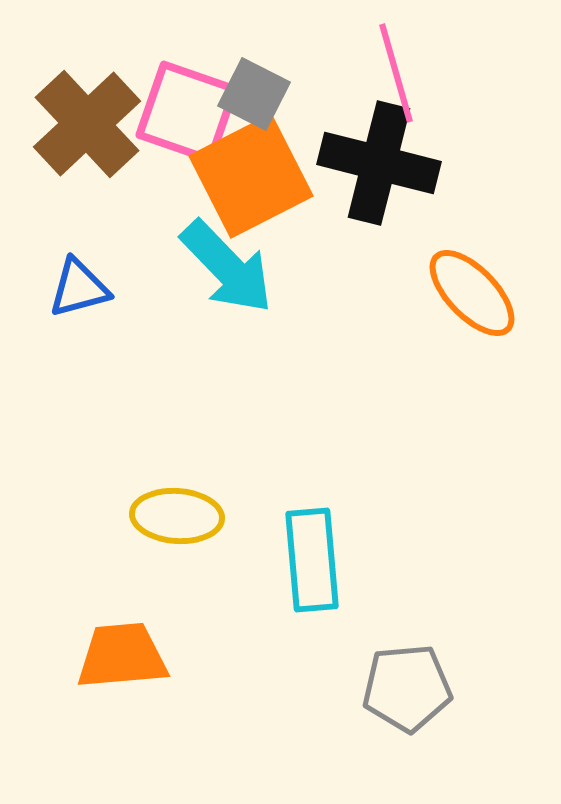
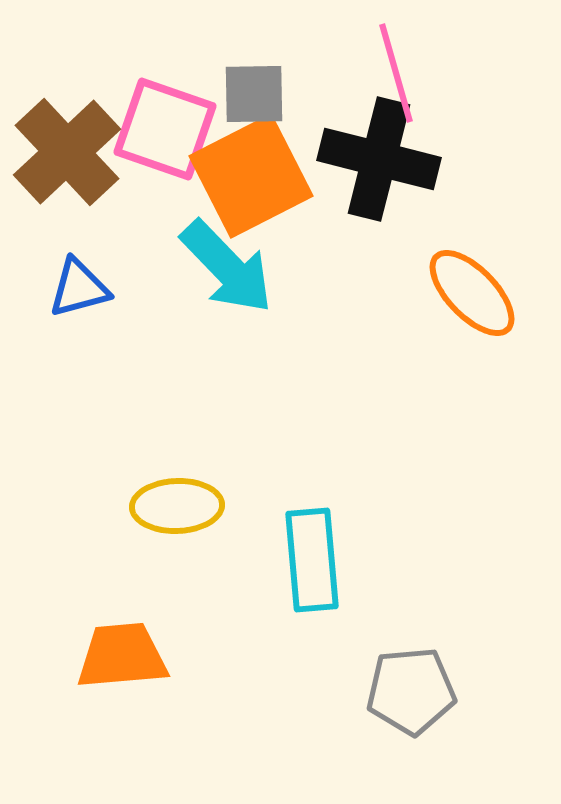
gray square: rotated 28 degrees counterclockwise
pink square: moved 22 px left, 17 px down
brown cross: moved 20 px left, 28 px down
black cross: moved 4 px up
yellow ellipse: moved 10 px up; rotated 6 degrees counterclockwise
gray pentagon: moved 4 px right, 3 px down
